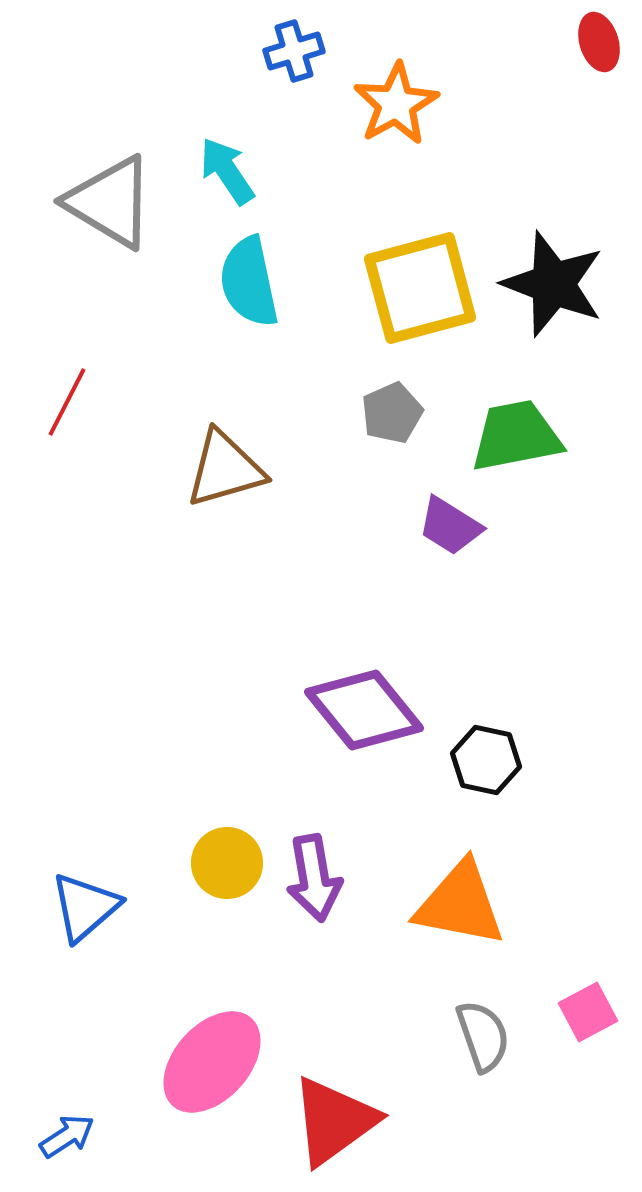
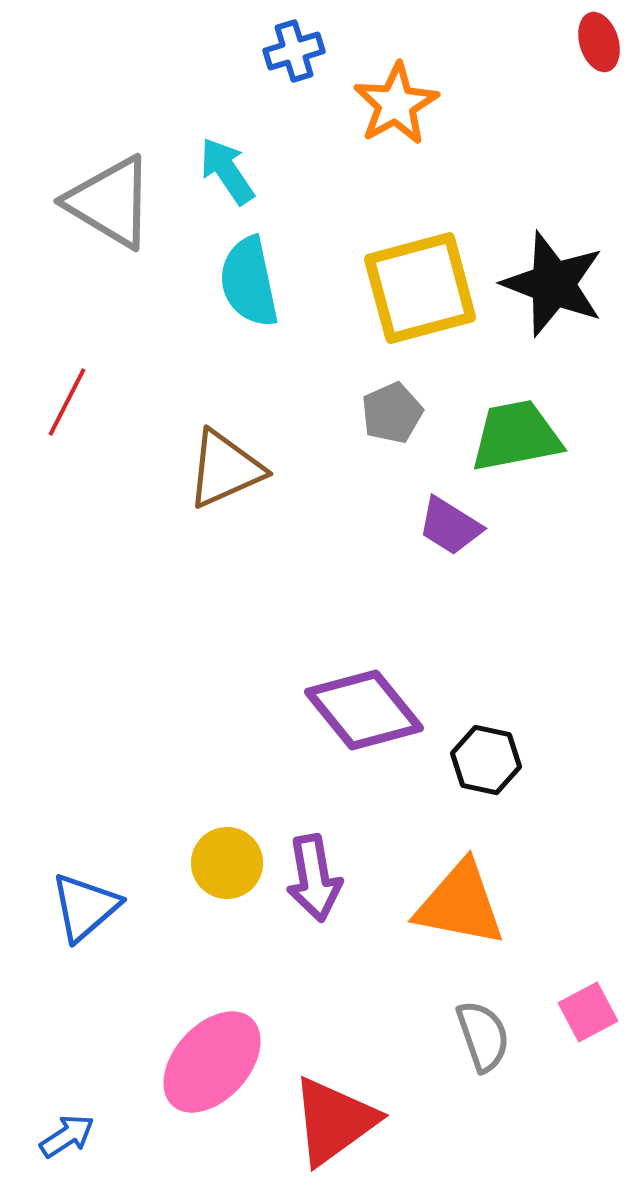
brown triangle: rotated 8 degrees counterclockwise
